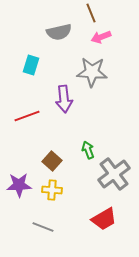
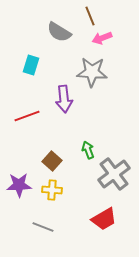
brown line: moved 1 px left, 3 px down
gray semicircle: rotated 45 degrees clockwise
pink arrow: moved 1 px right, 1 px down
